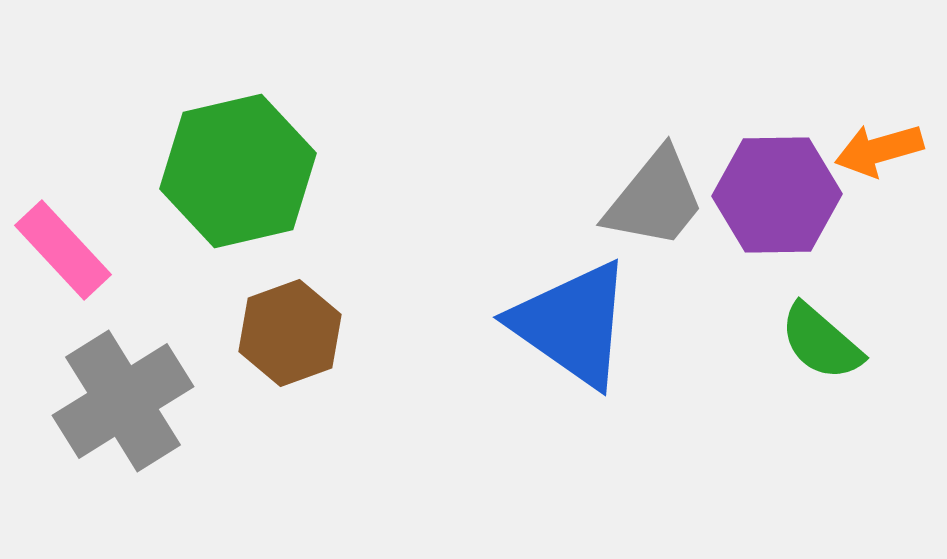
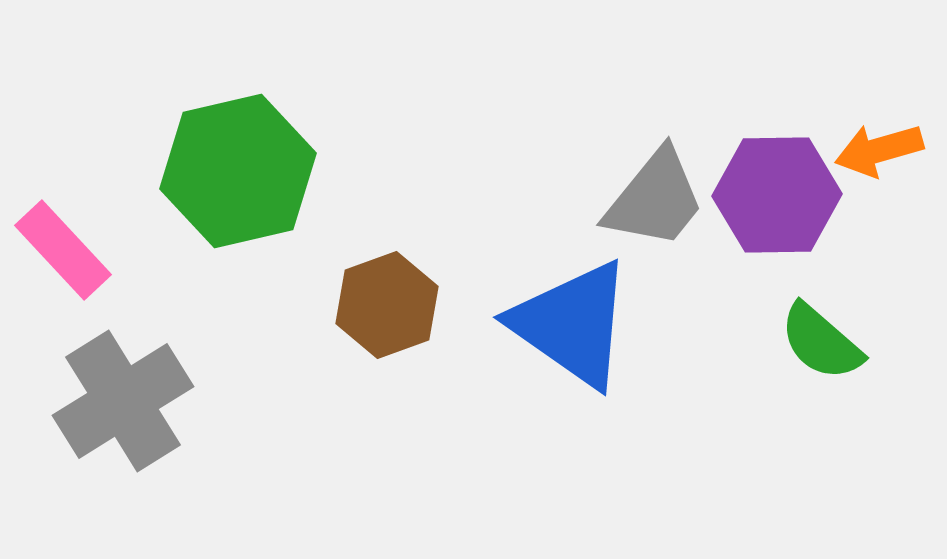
brown hexagon: moved 97 px right, 28 px up
